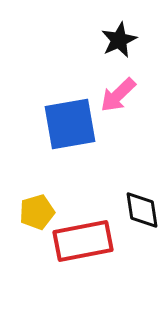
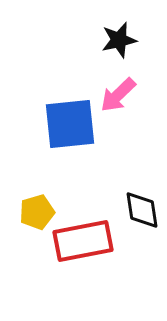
black star: rotated 12 degrees clockwise
blue square: rotated 4 degrees clockwise
